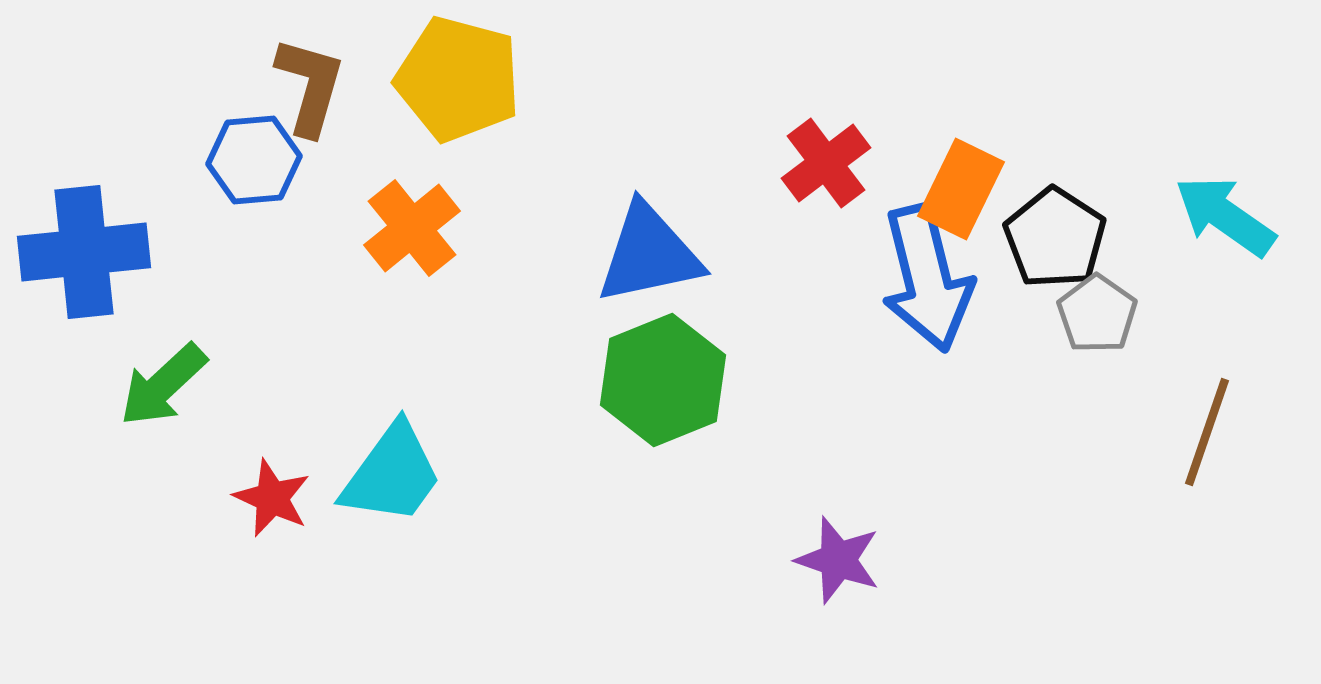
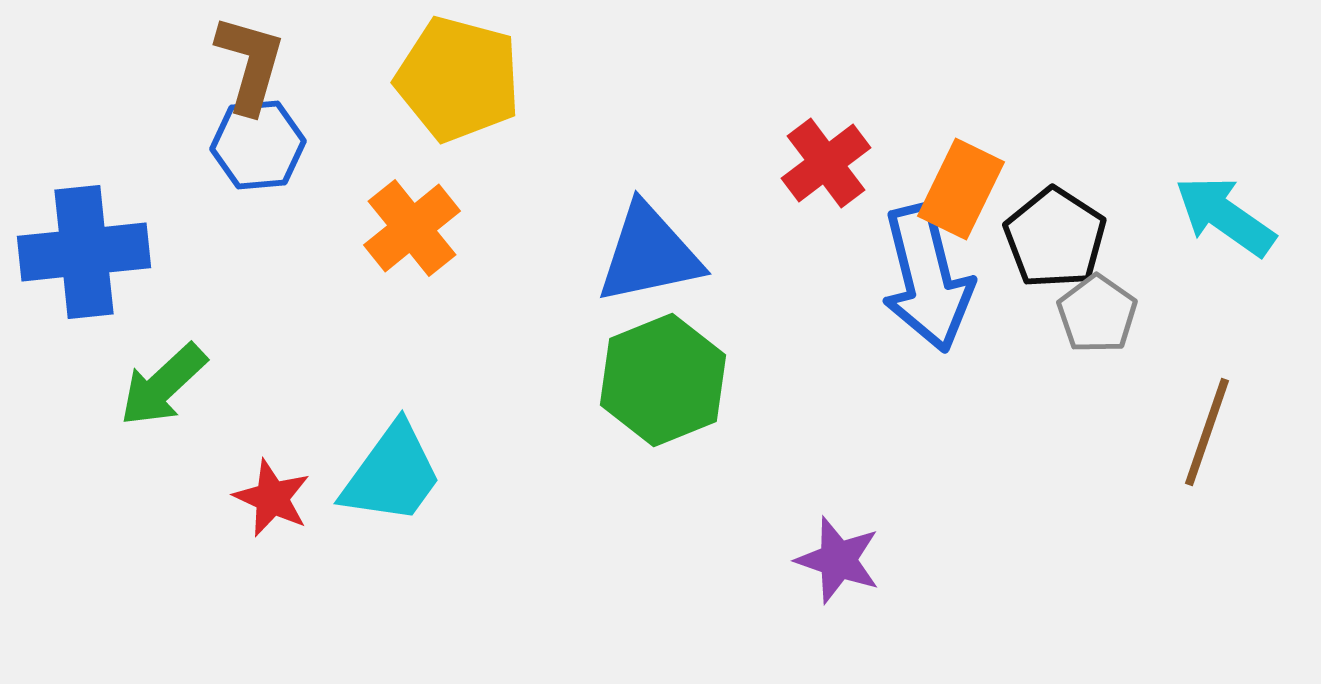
brown L-shape: moved 60 px left, 22 px up
blue hexagon: moved 4 px right, 15 px up
